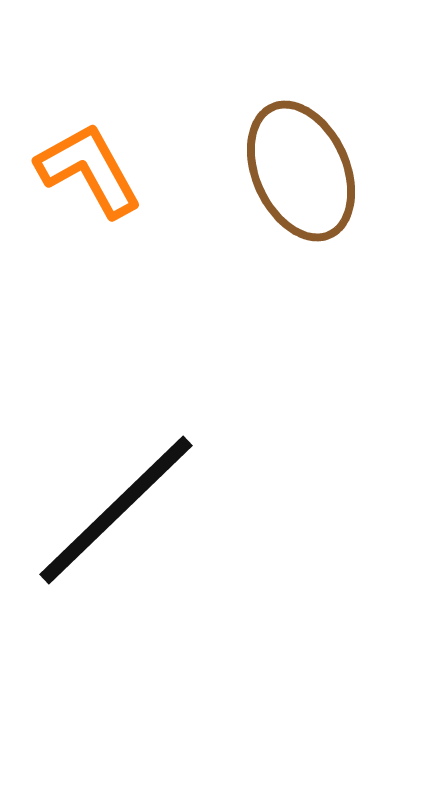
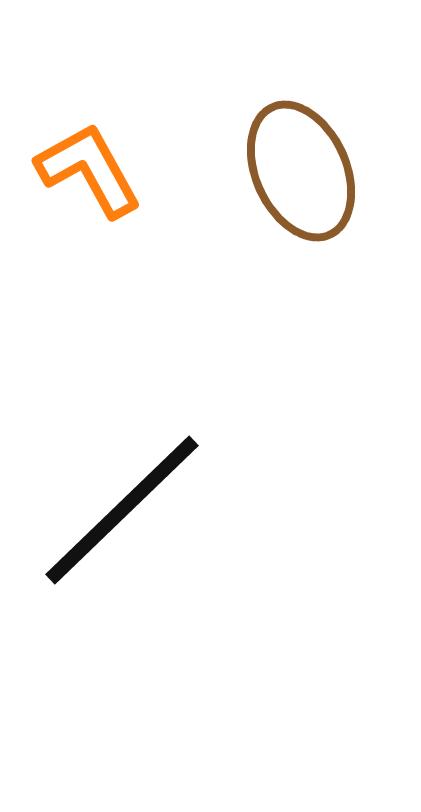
black line: moved 6 px right
